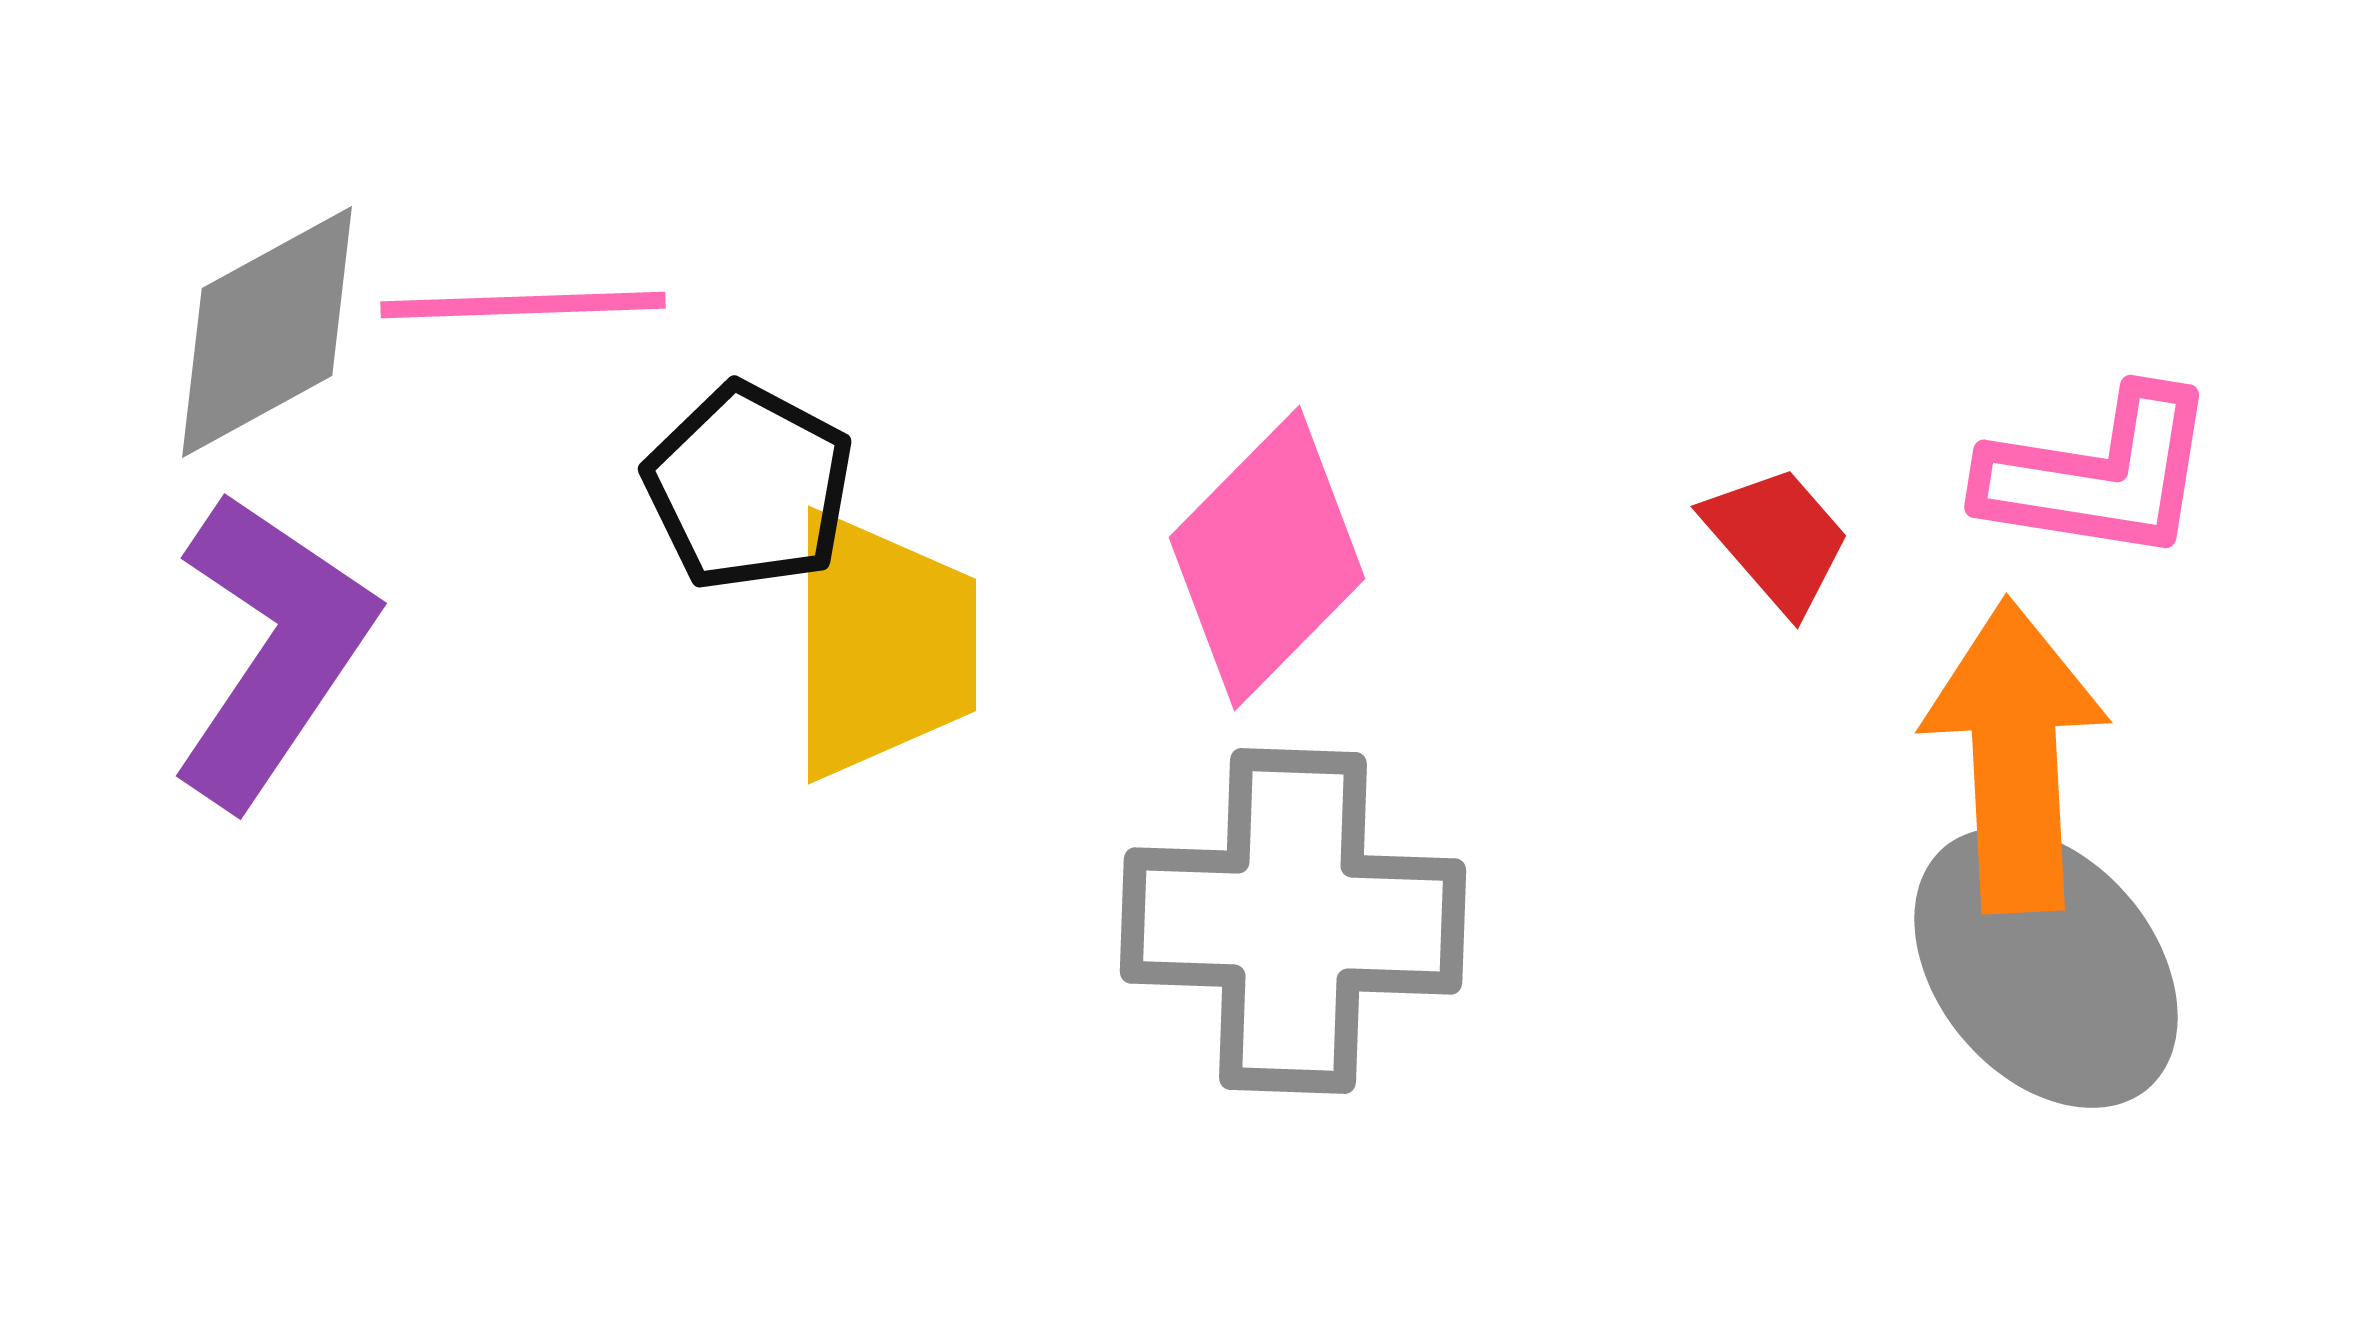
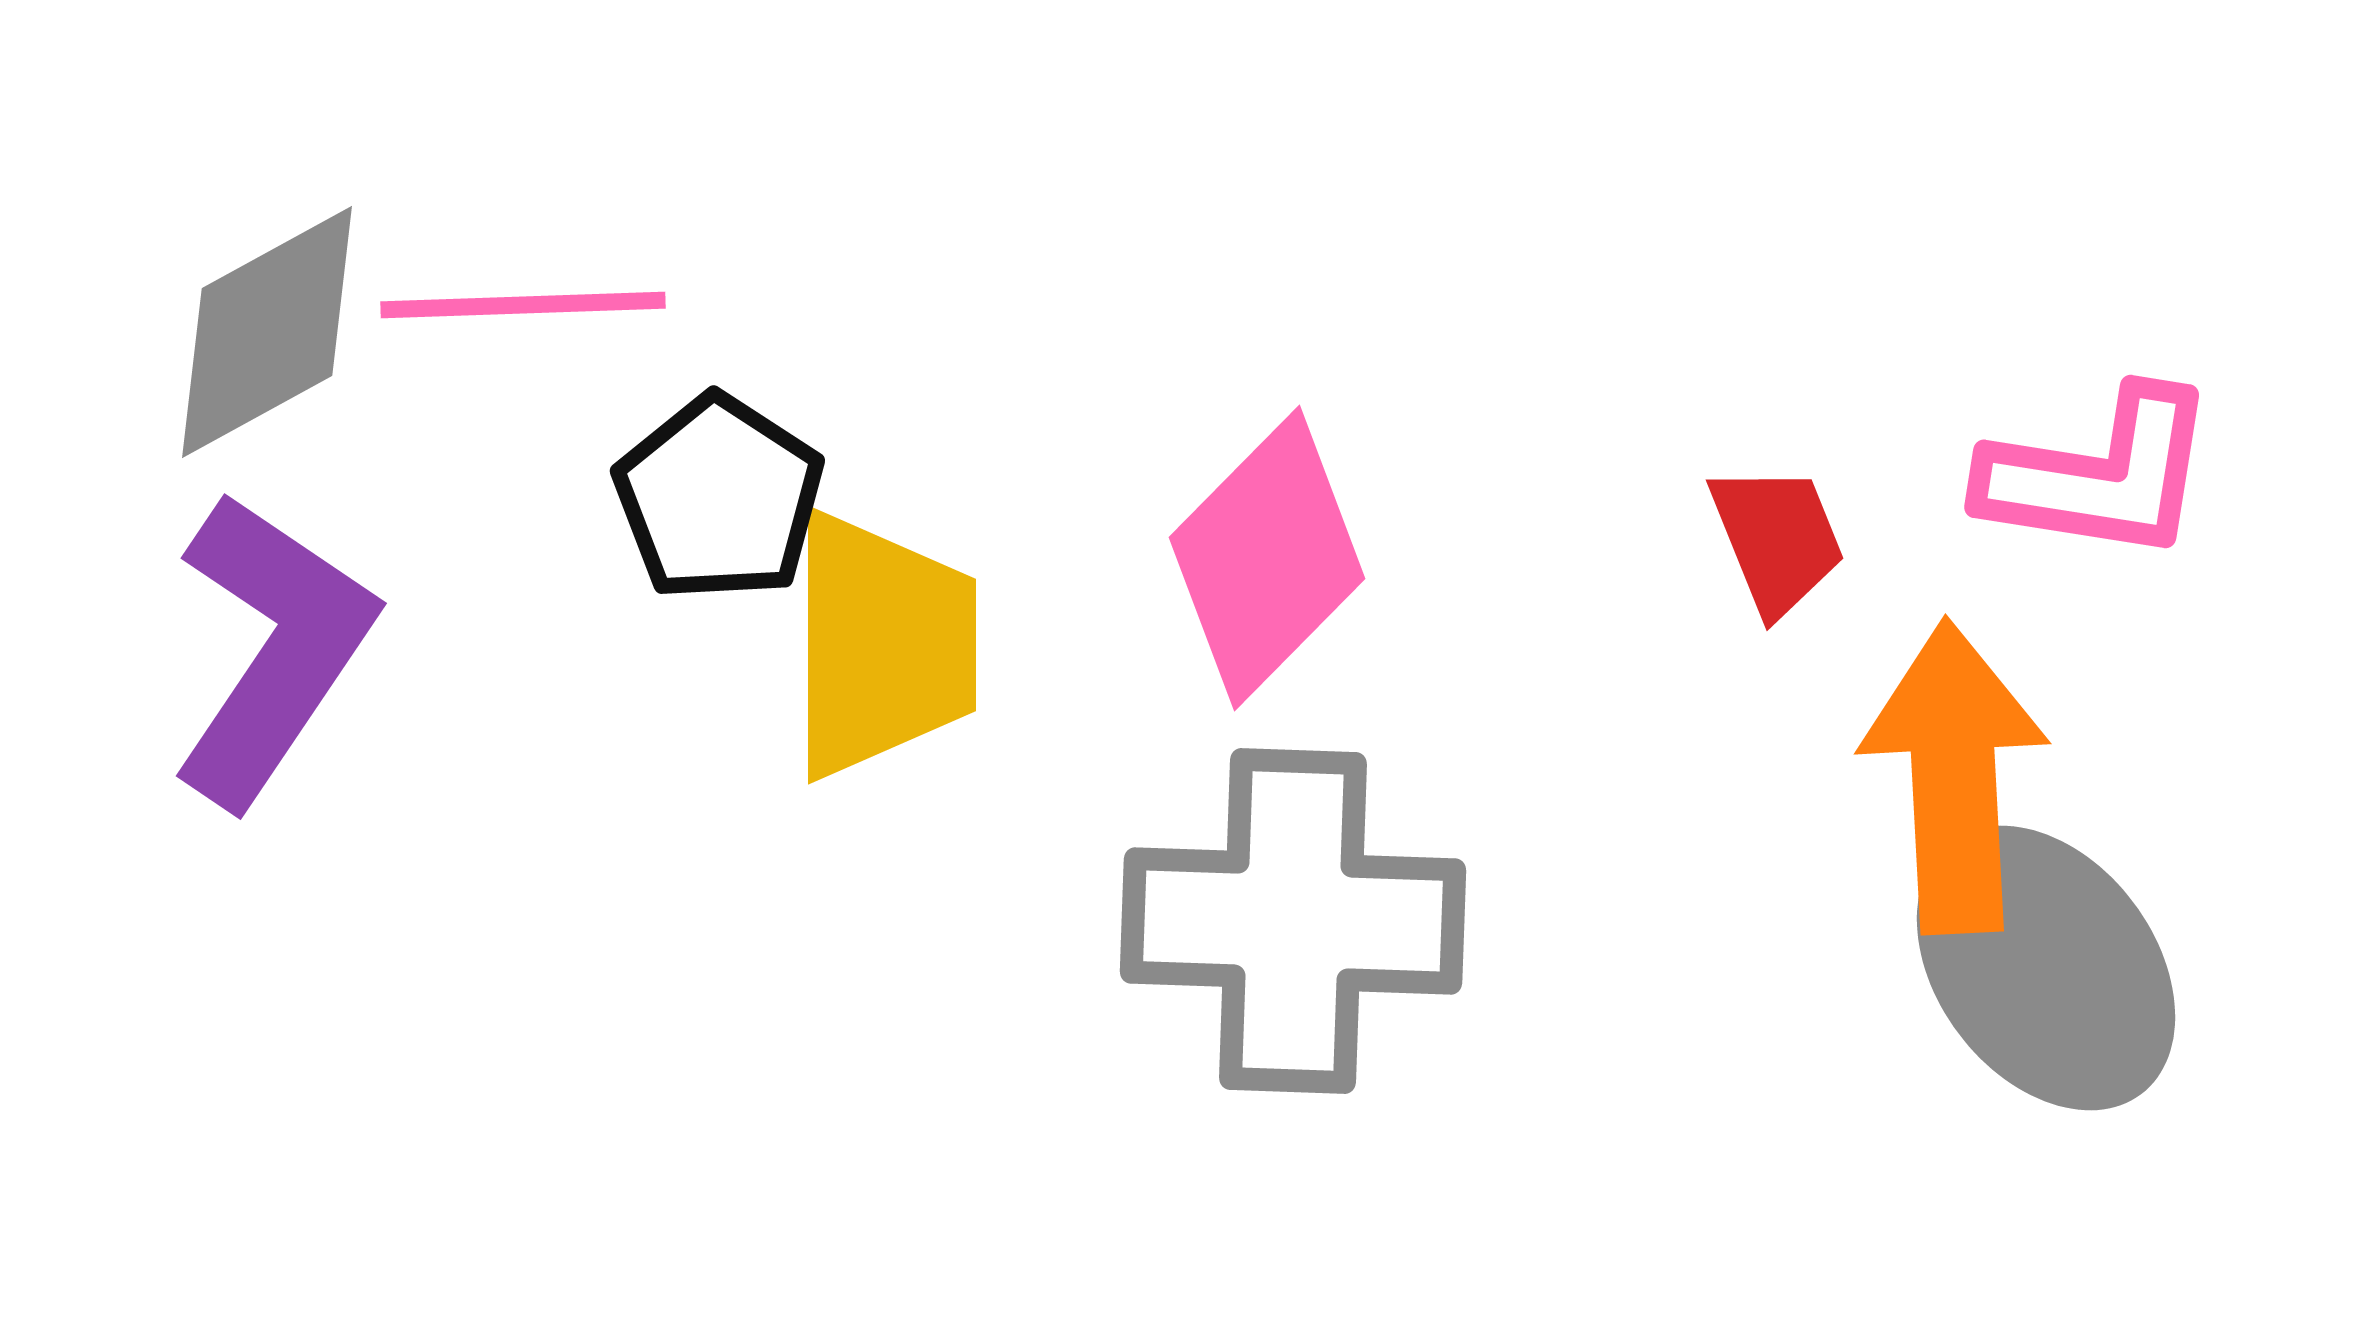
black pentagon: moved 30 px left, 11 px down; rotated 5 degrees clockwise
red trapezoid: rotated 19 degrees clockwise
orange arrow: moved 61 px left, 21 px down
gray ellipse: rotated 3 degrees clockwise
